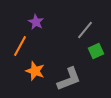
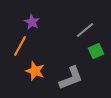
purple star: moved 4 px left
gray line: rotated 12 degrees clockwise
gray L-shape: moved 2 px right, 1 px up
